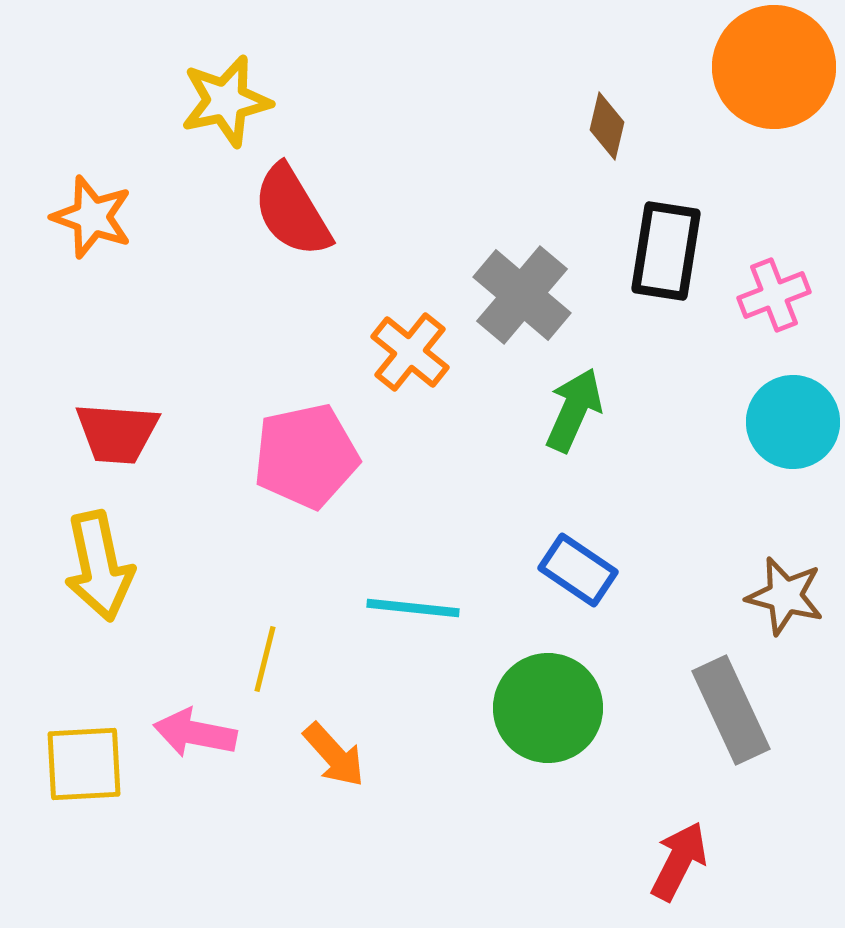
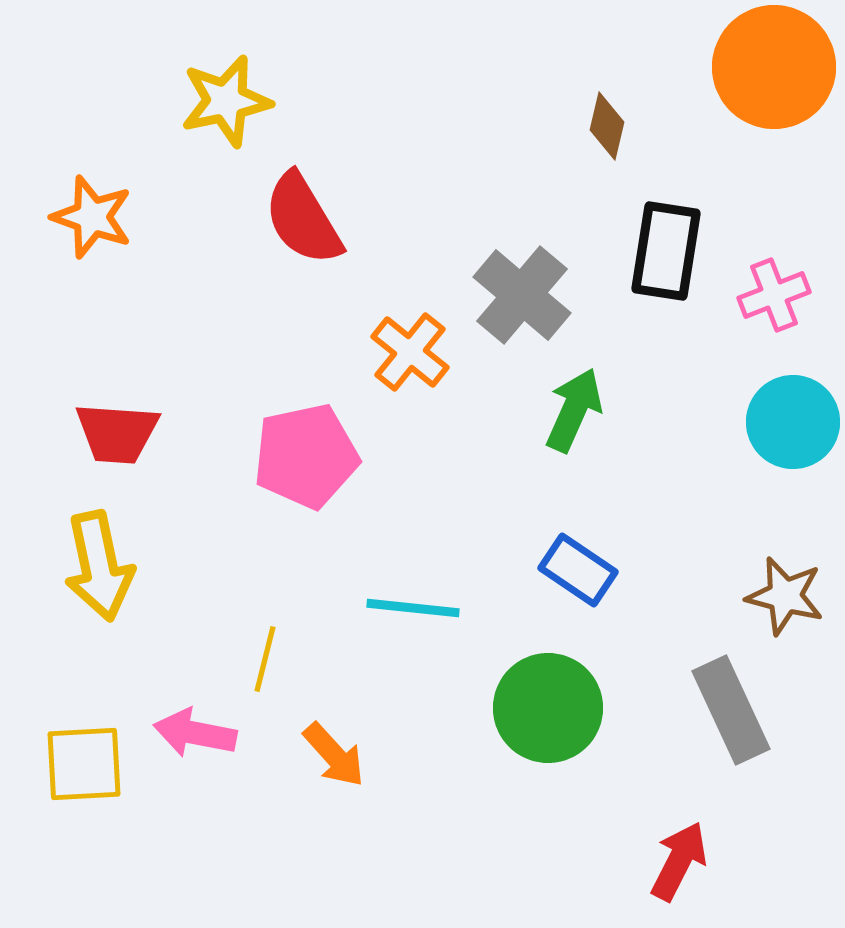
red semicircle: moved 11 px right, 8 px down
